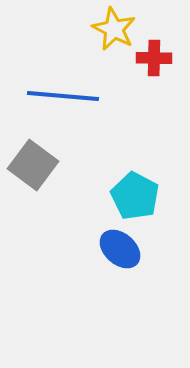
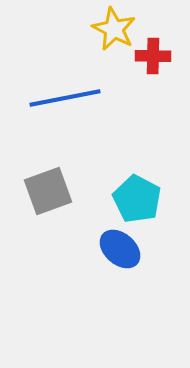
red cross: moved 1 px left, 2 px up
blue line: moved 2 px right, 2 px down; rotated 16 degrees counterclockwise
gray square: moved 15 px right, 26 px down; rotated 33 degrees clockwise
cyan pentagon: moved 2 px right, 3 px down
